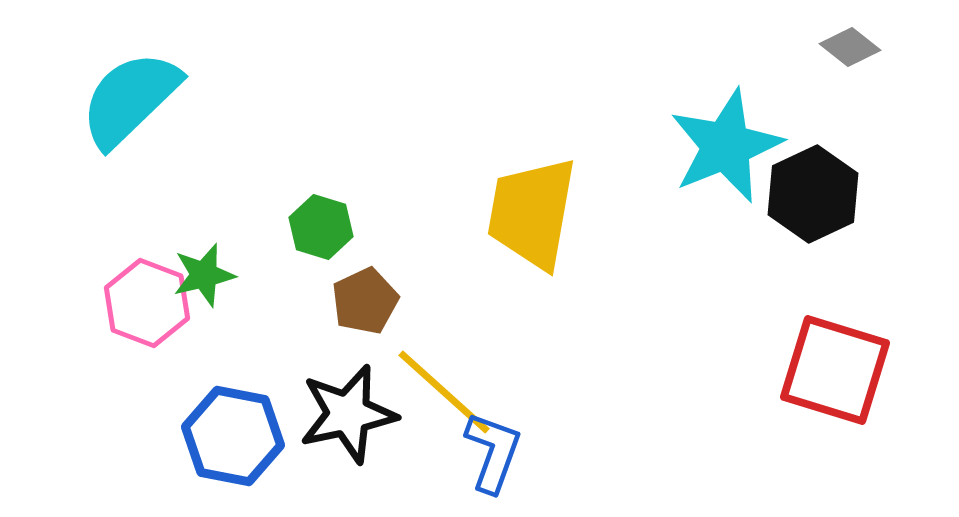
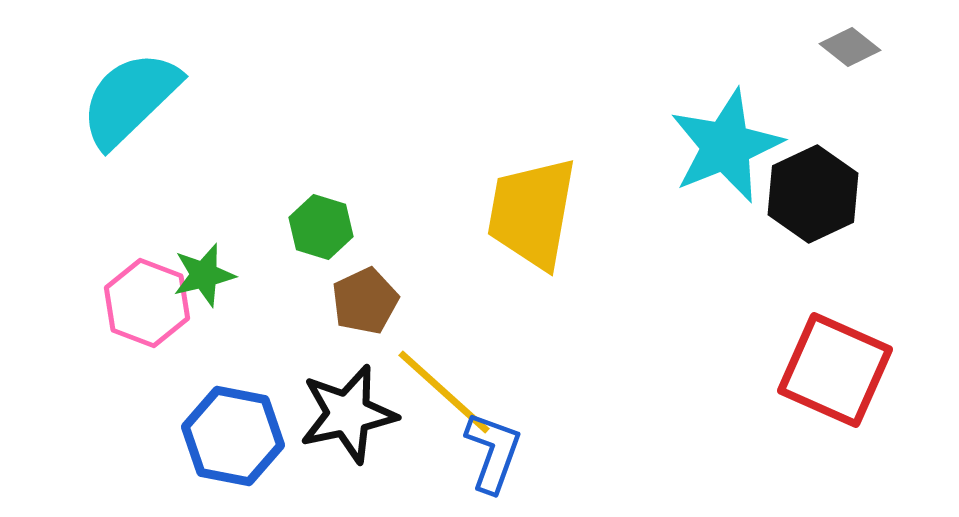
red square: rotated 7 degrees clockwise
